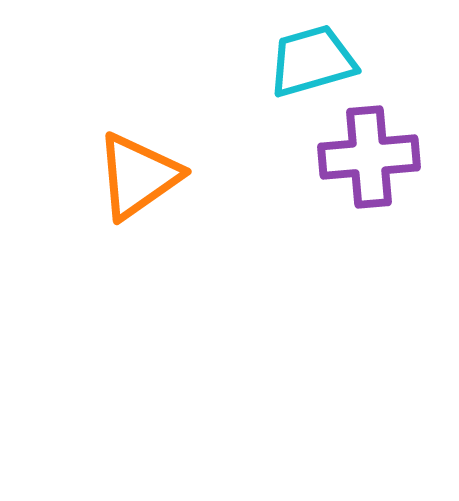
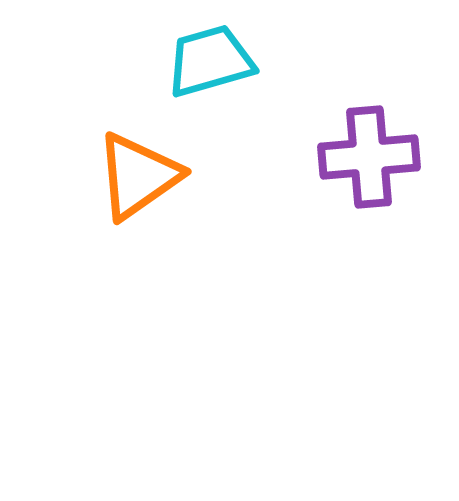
cyan trapezoid: moved 102 px left
